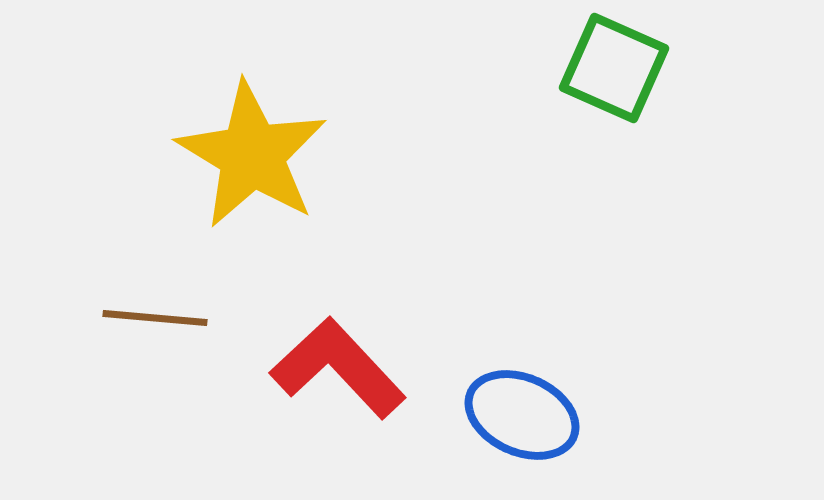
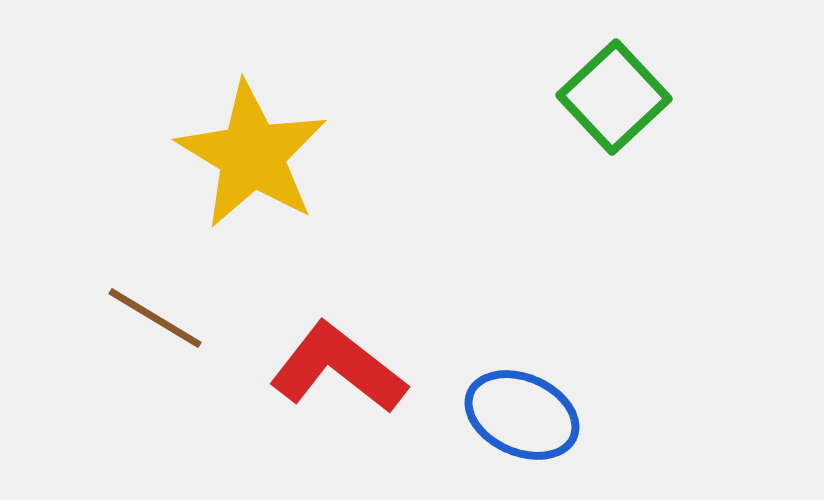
green square: moved 29 px down; rotated 23 degrees clockwise
brown line: rotated 26 degrees clockwise
red L-shape: rotated 9 degrees counterclockwise
